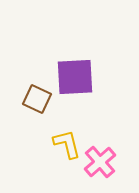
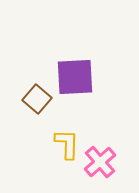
brown square: rotated 16 degrees clockwise
yellow L-shape: rotated 16 degrees clockwise
